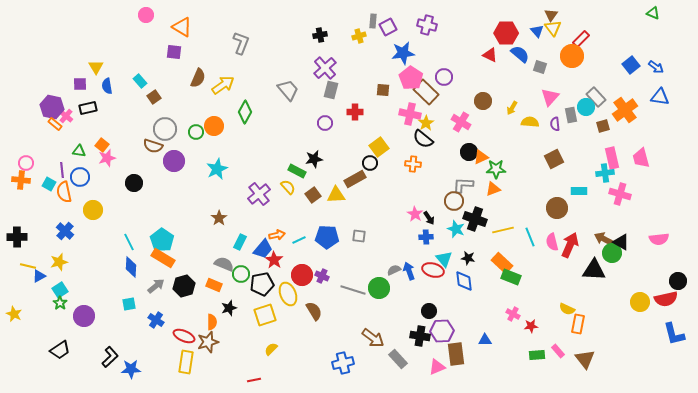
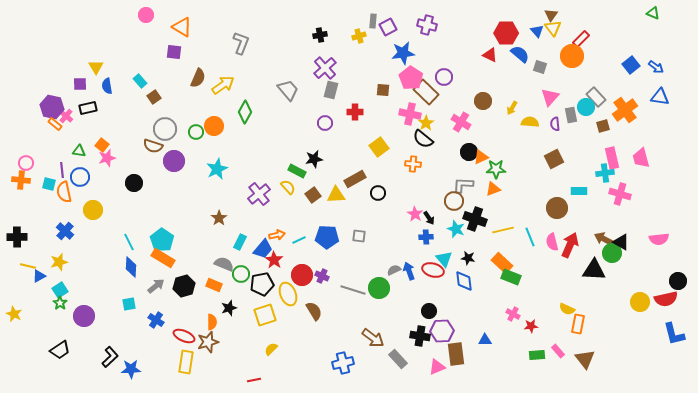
black circle at (370, 163): moved 8 px right, 30 px down
cyan square at (49, 184): rotated 16 degrees counterclockwise
